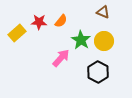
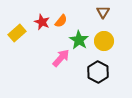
brown triangle: rotated 40 degrees clockwise
red star: moved 3 px right; rotated 21 degrees clockwise
green star: moved 2 px left
